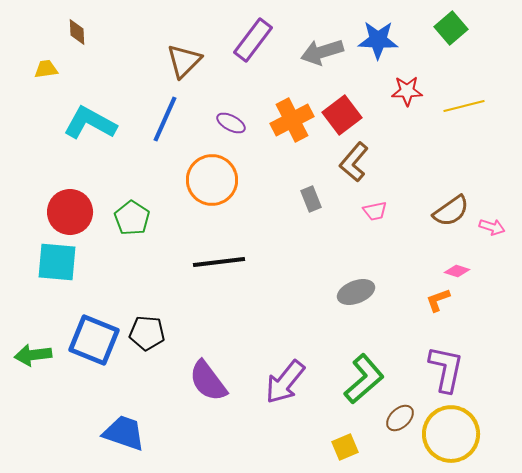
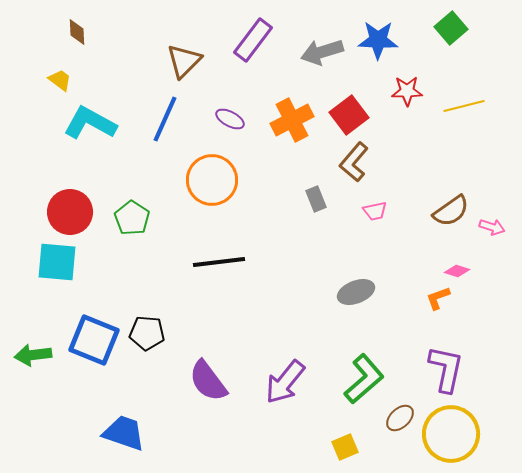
yellow trapezoid: moved 14 px right, 11 px down; rotated 45 degrees clockwise
red square: moved 7 px right
purple ellipse: moved 1 px left, 4 px up
gray rectangle: moved 5 px right
orange L-shape: moved 2 px up
